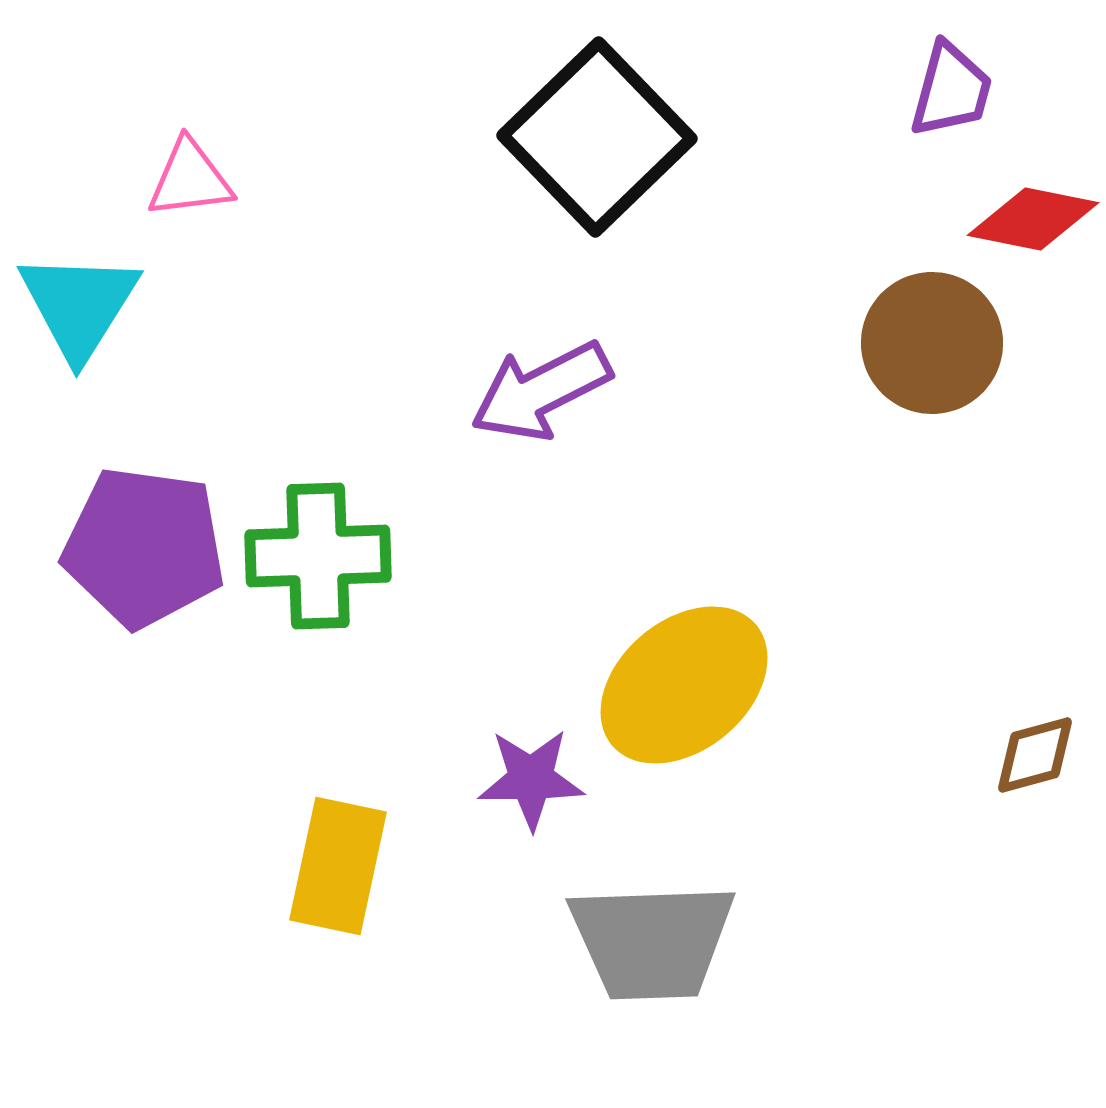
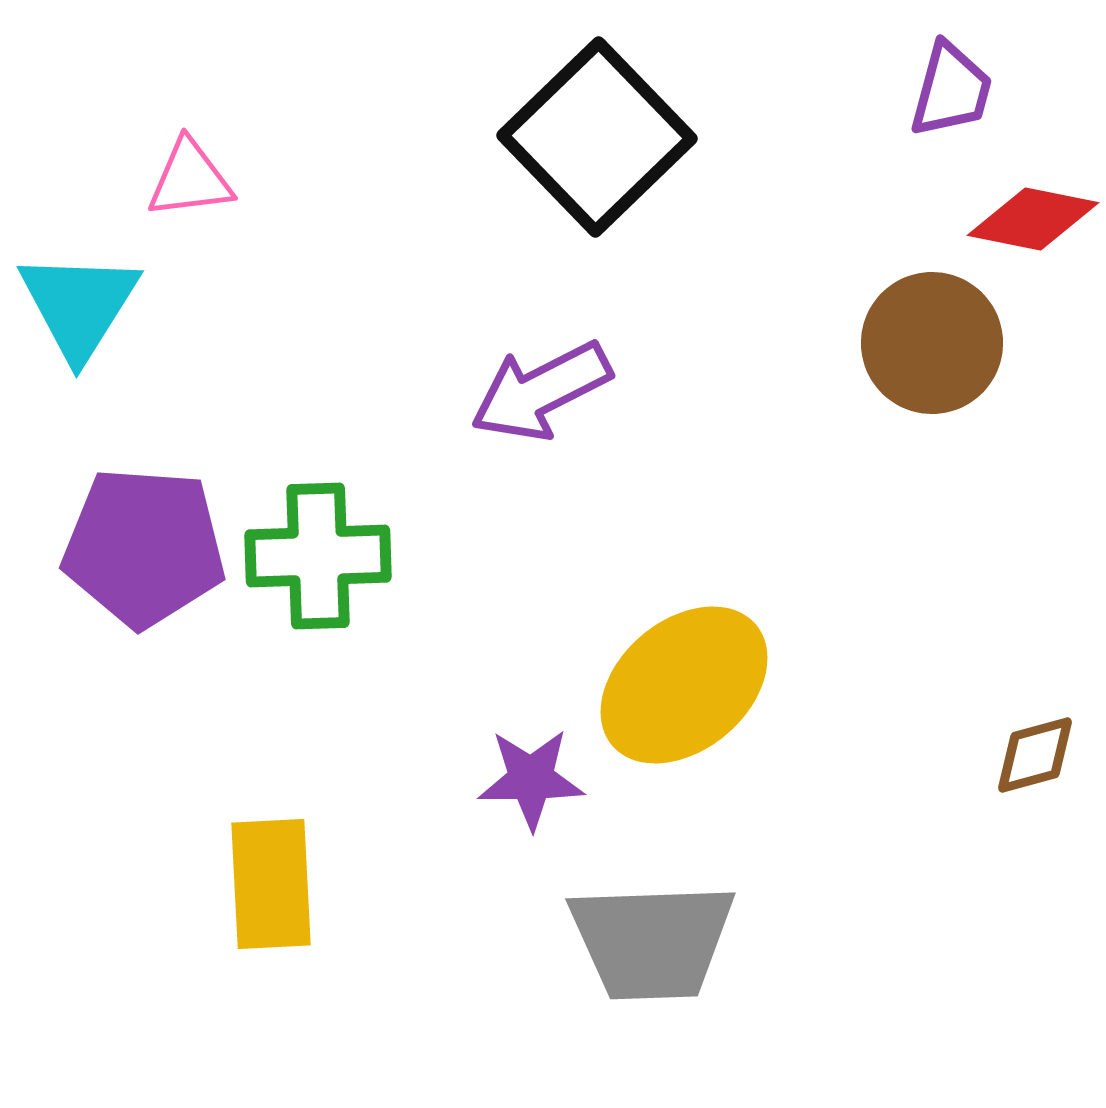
purple pentagon: rotated 4 degrees counterclockwise
yellow rectangle: moved 67 px left, 18 px down; rotated 15 degrees counterclockwise
